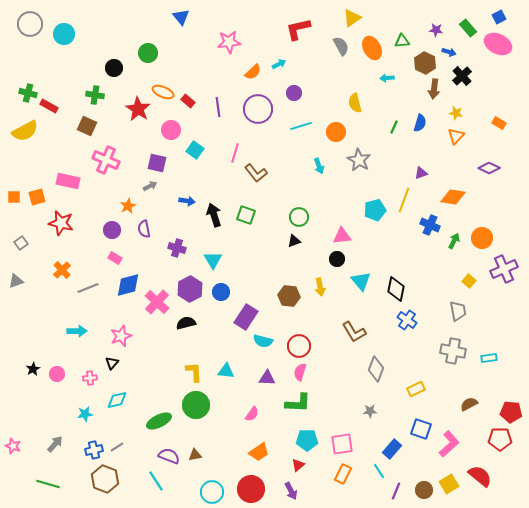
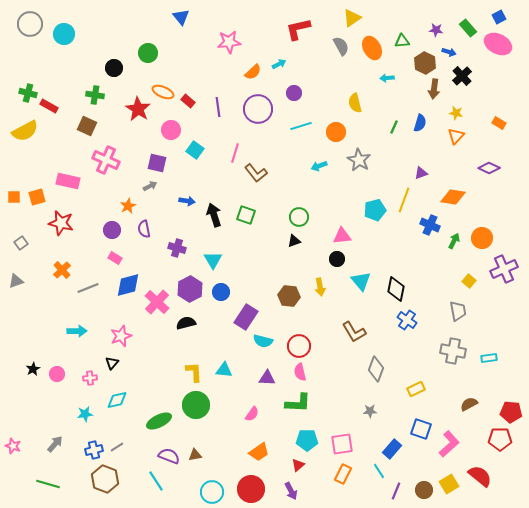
cyan arrow at (319, 166): rotated 91 degrees clockwise
cyan triangle at (226, 371): moved 2 px left, 1 px up
pink semicircle at (300, 372): rotated 30 degrees counterclockwise
